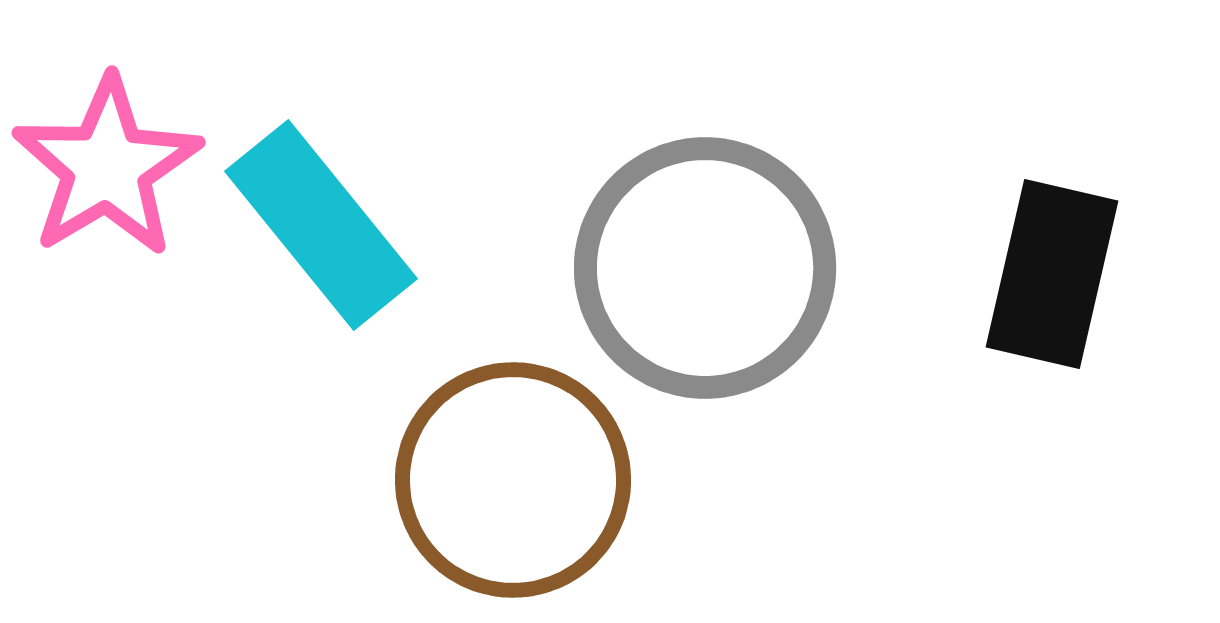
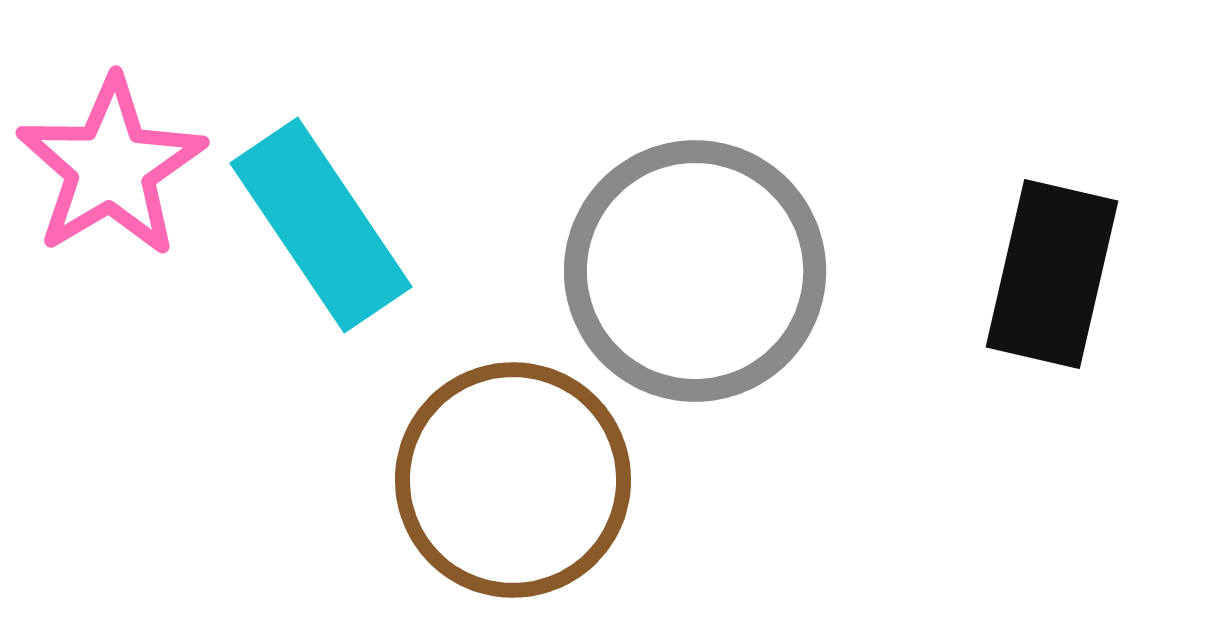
pink star: moved 4 px right
cyan rectangle: rotated 5 degrees clockwise
gray circle: moved 10 px left, 3 px down
